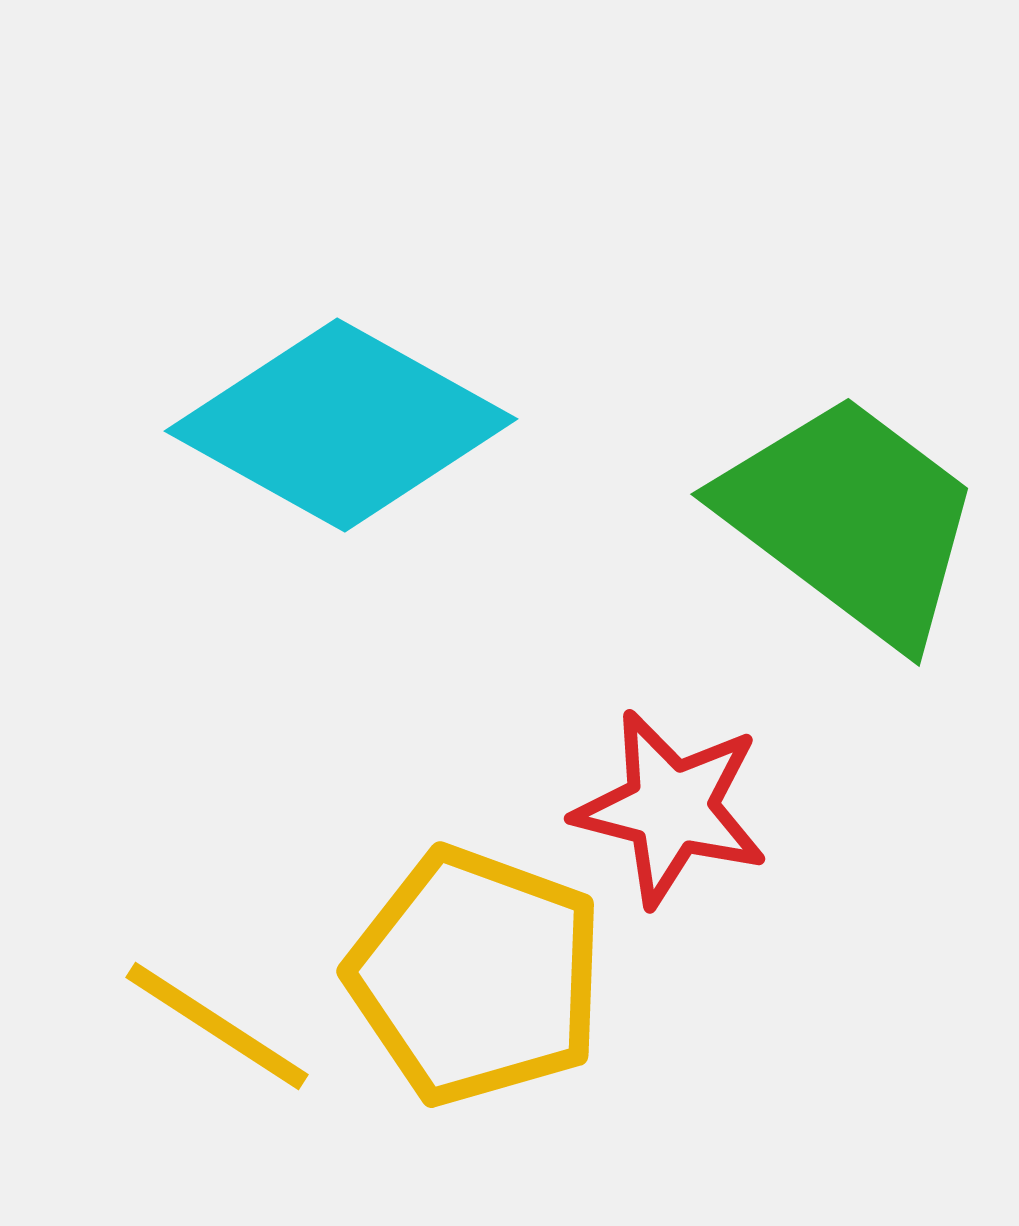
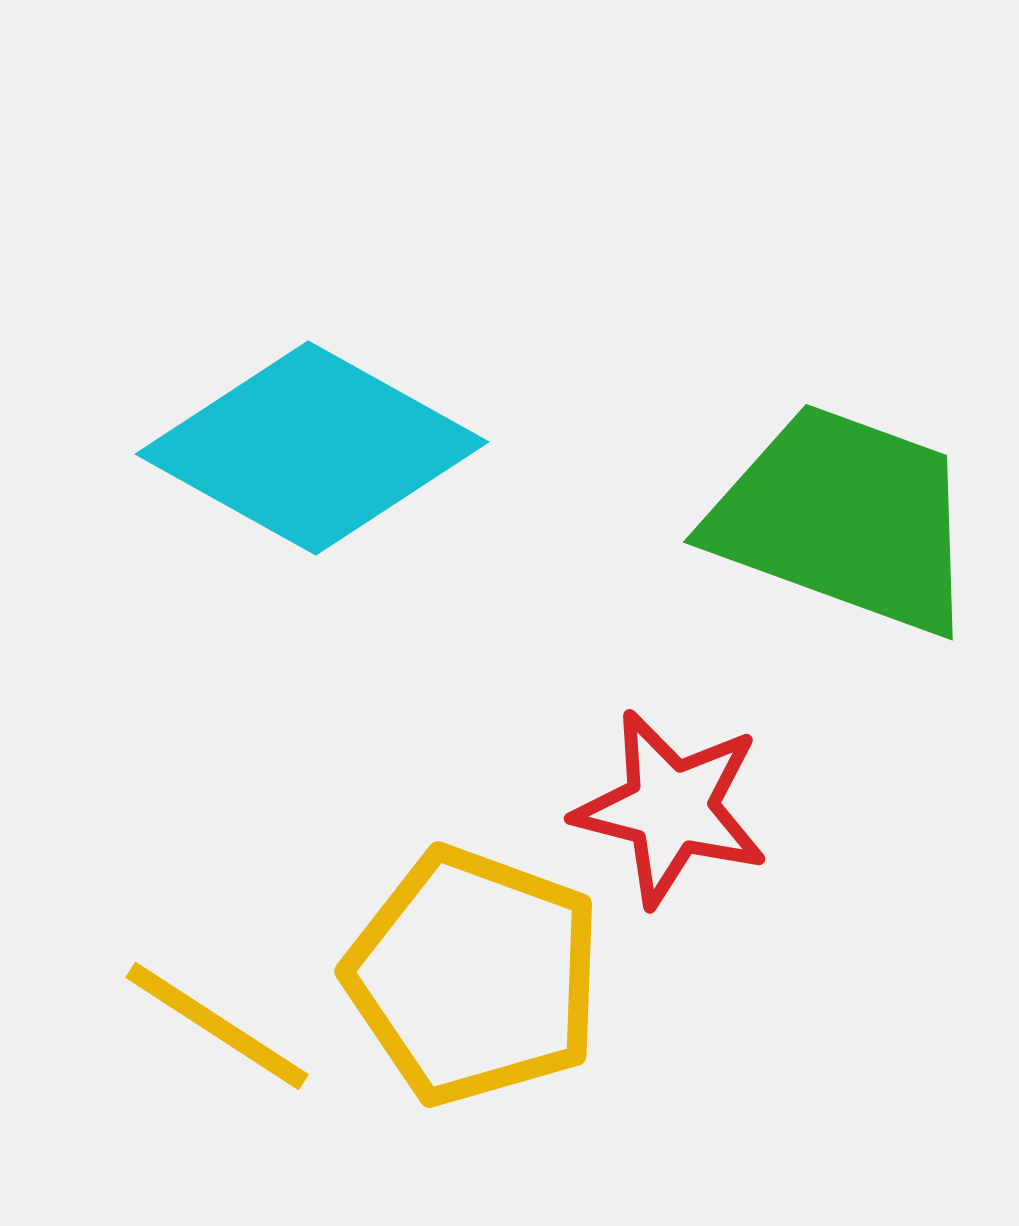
cyan diamond: moved 29 px left, 23 px down
green trapezoid: moved 7 px left; rotated 17 degrees counterclockwise
yellow pentagon: moved 2 px left
